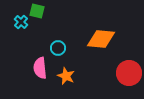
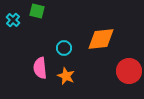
cyan cross: moved 8 px left, 2 px up
orange diamond: rotated 12 degrees counterclockwise
cyan circle: moved 6 px right
red circle: moved 2 px up
